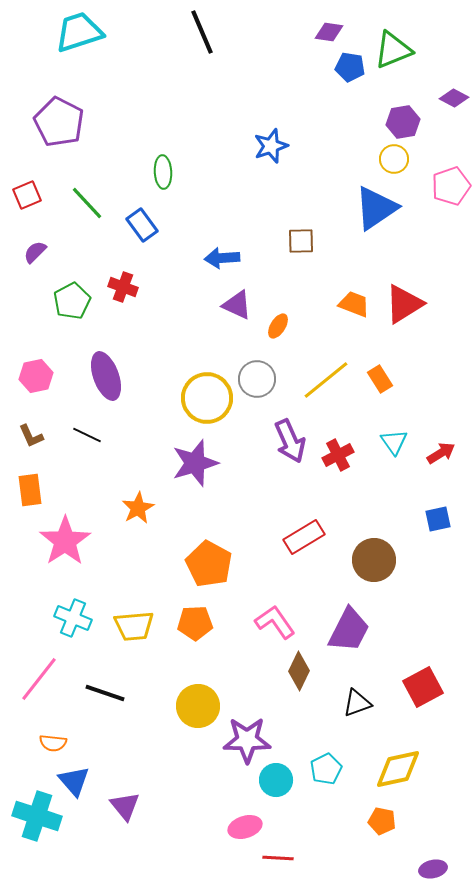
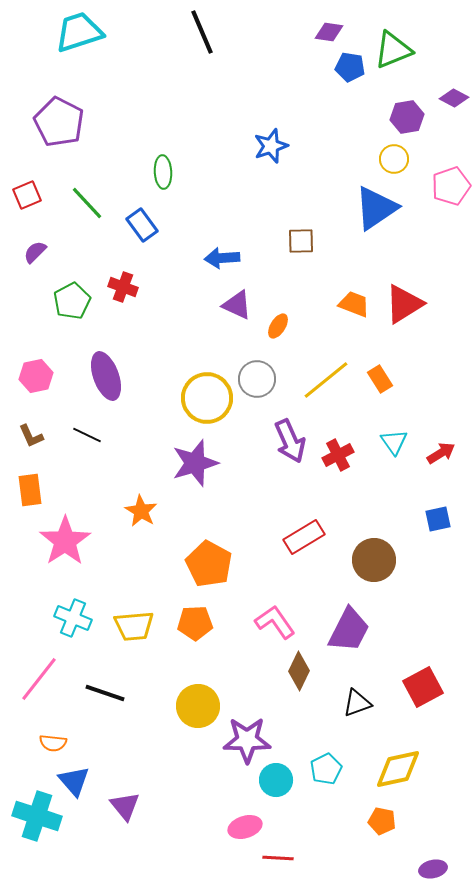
purple hexagon at (403, 122): moved 4 px right, 5 px up
orange star at (138, 508): moved 3 px right, 3 px down; rotated 12 degrees counterclockwise
